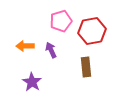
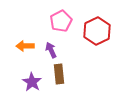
pink pentagon: rotated 10 degrees counterclockwise
red hexagon: moved 5 px right; rotated 16 degrees counterclockwise
brown rectangle: moved 27 px left, 7 px down
